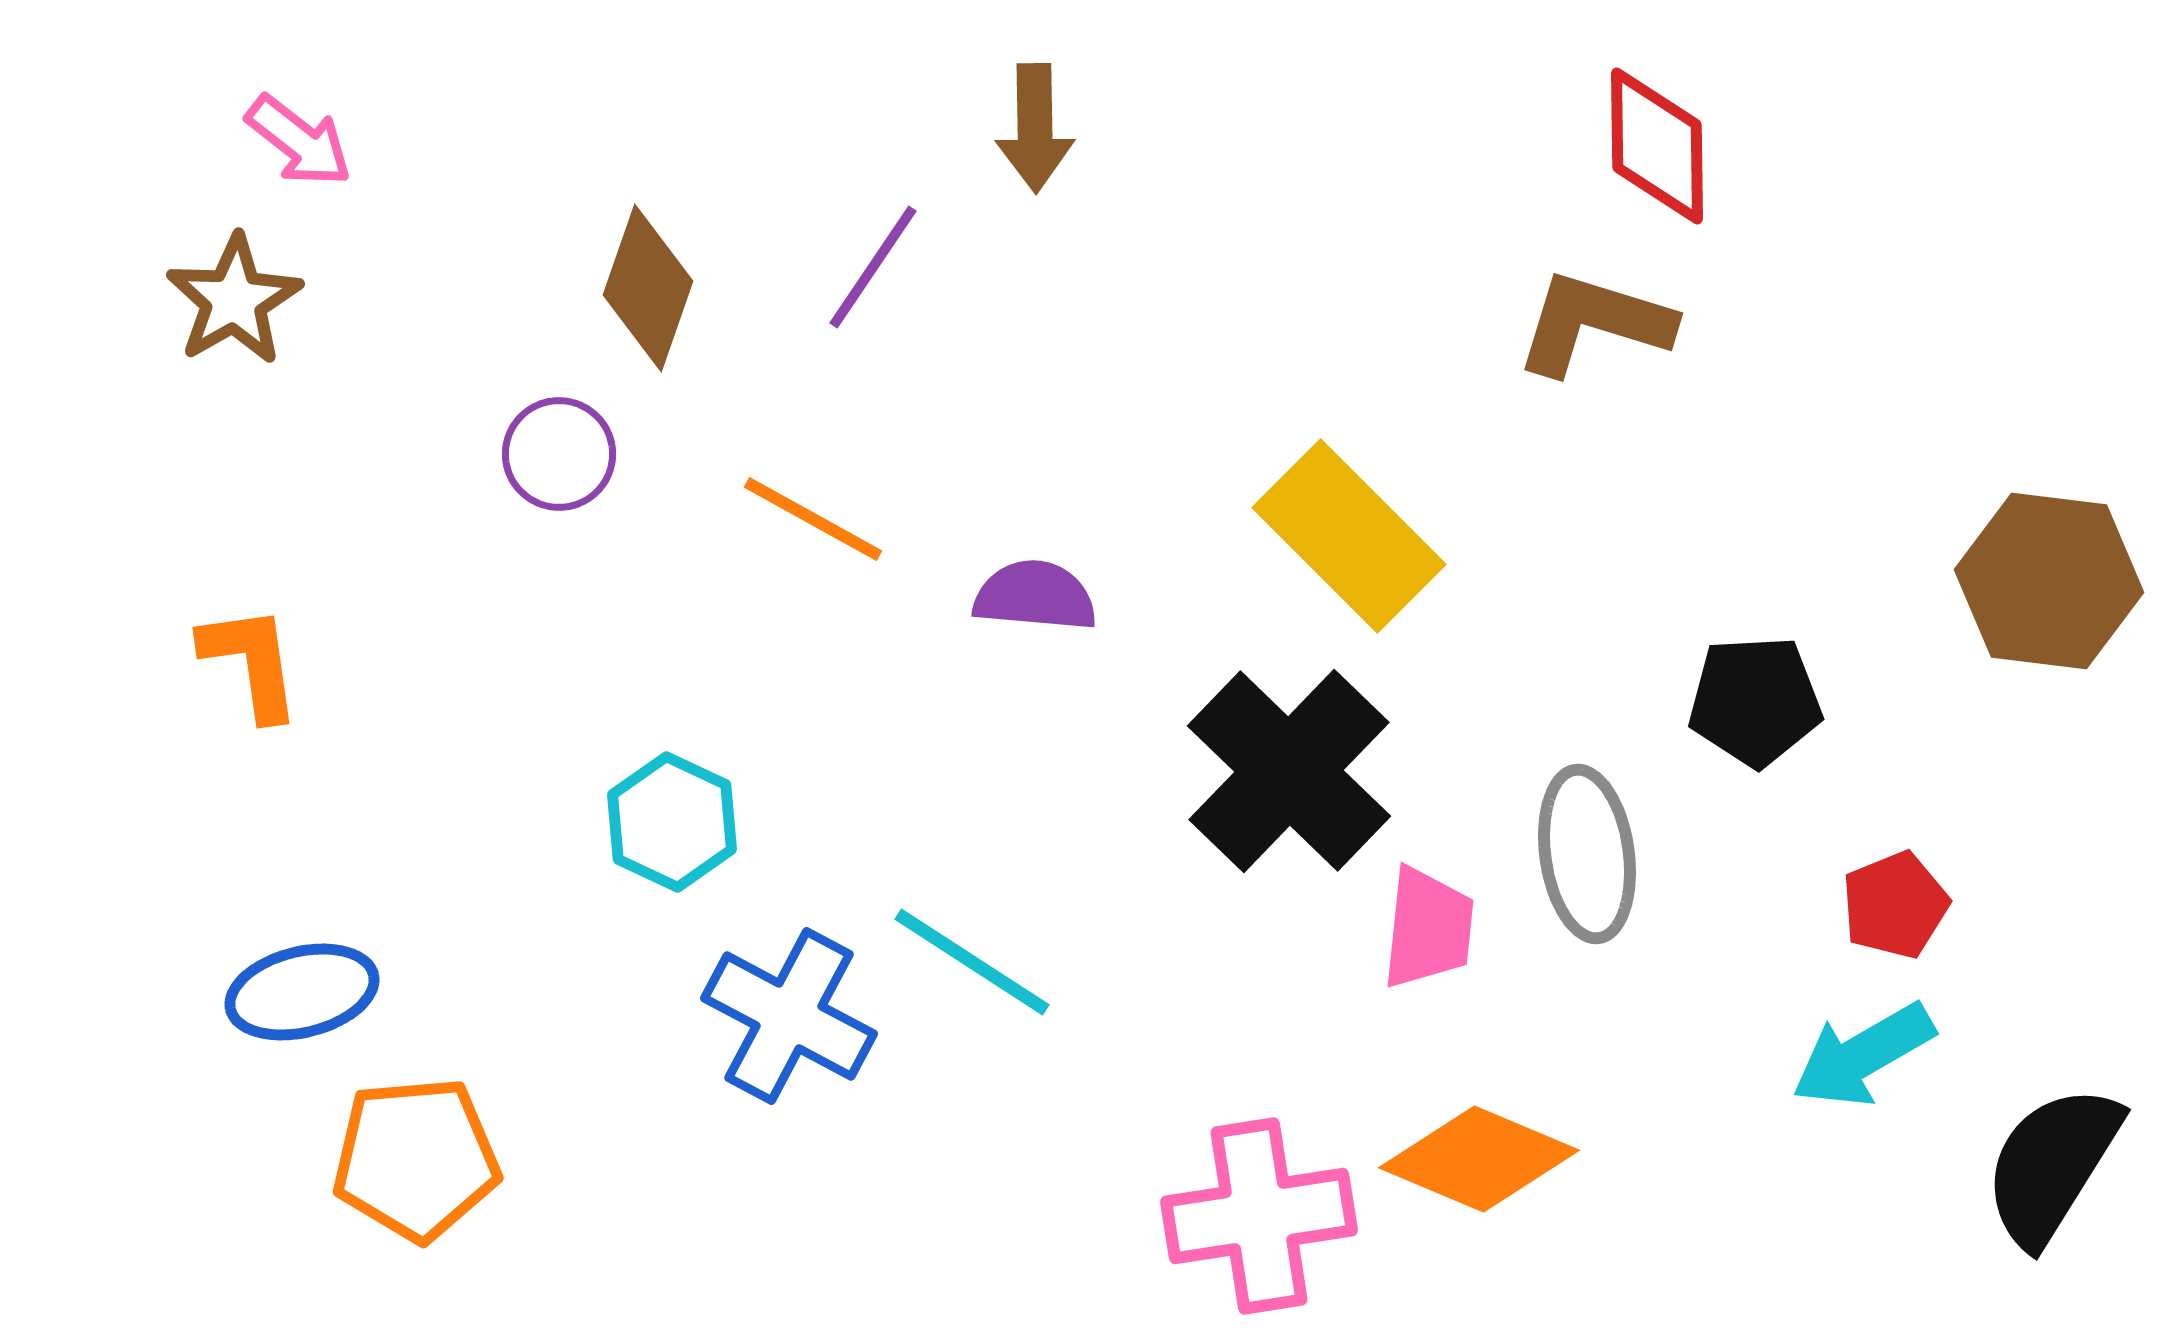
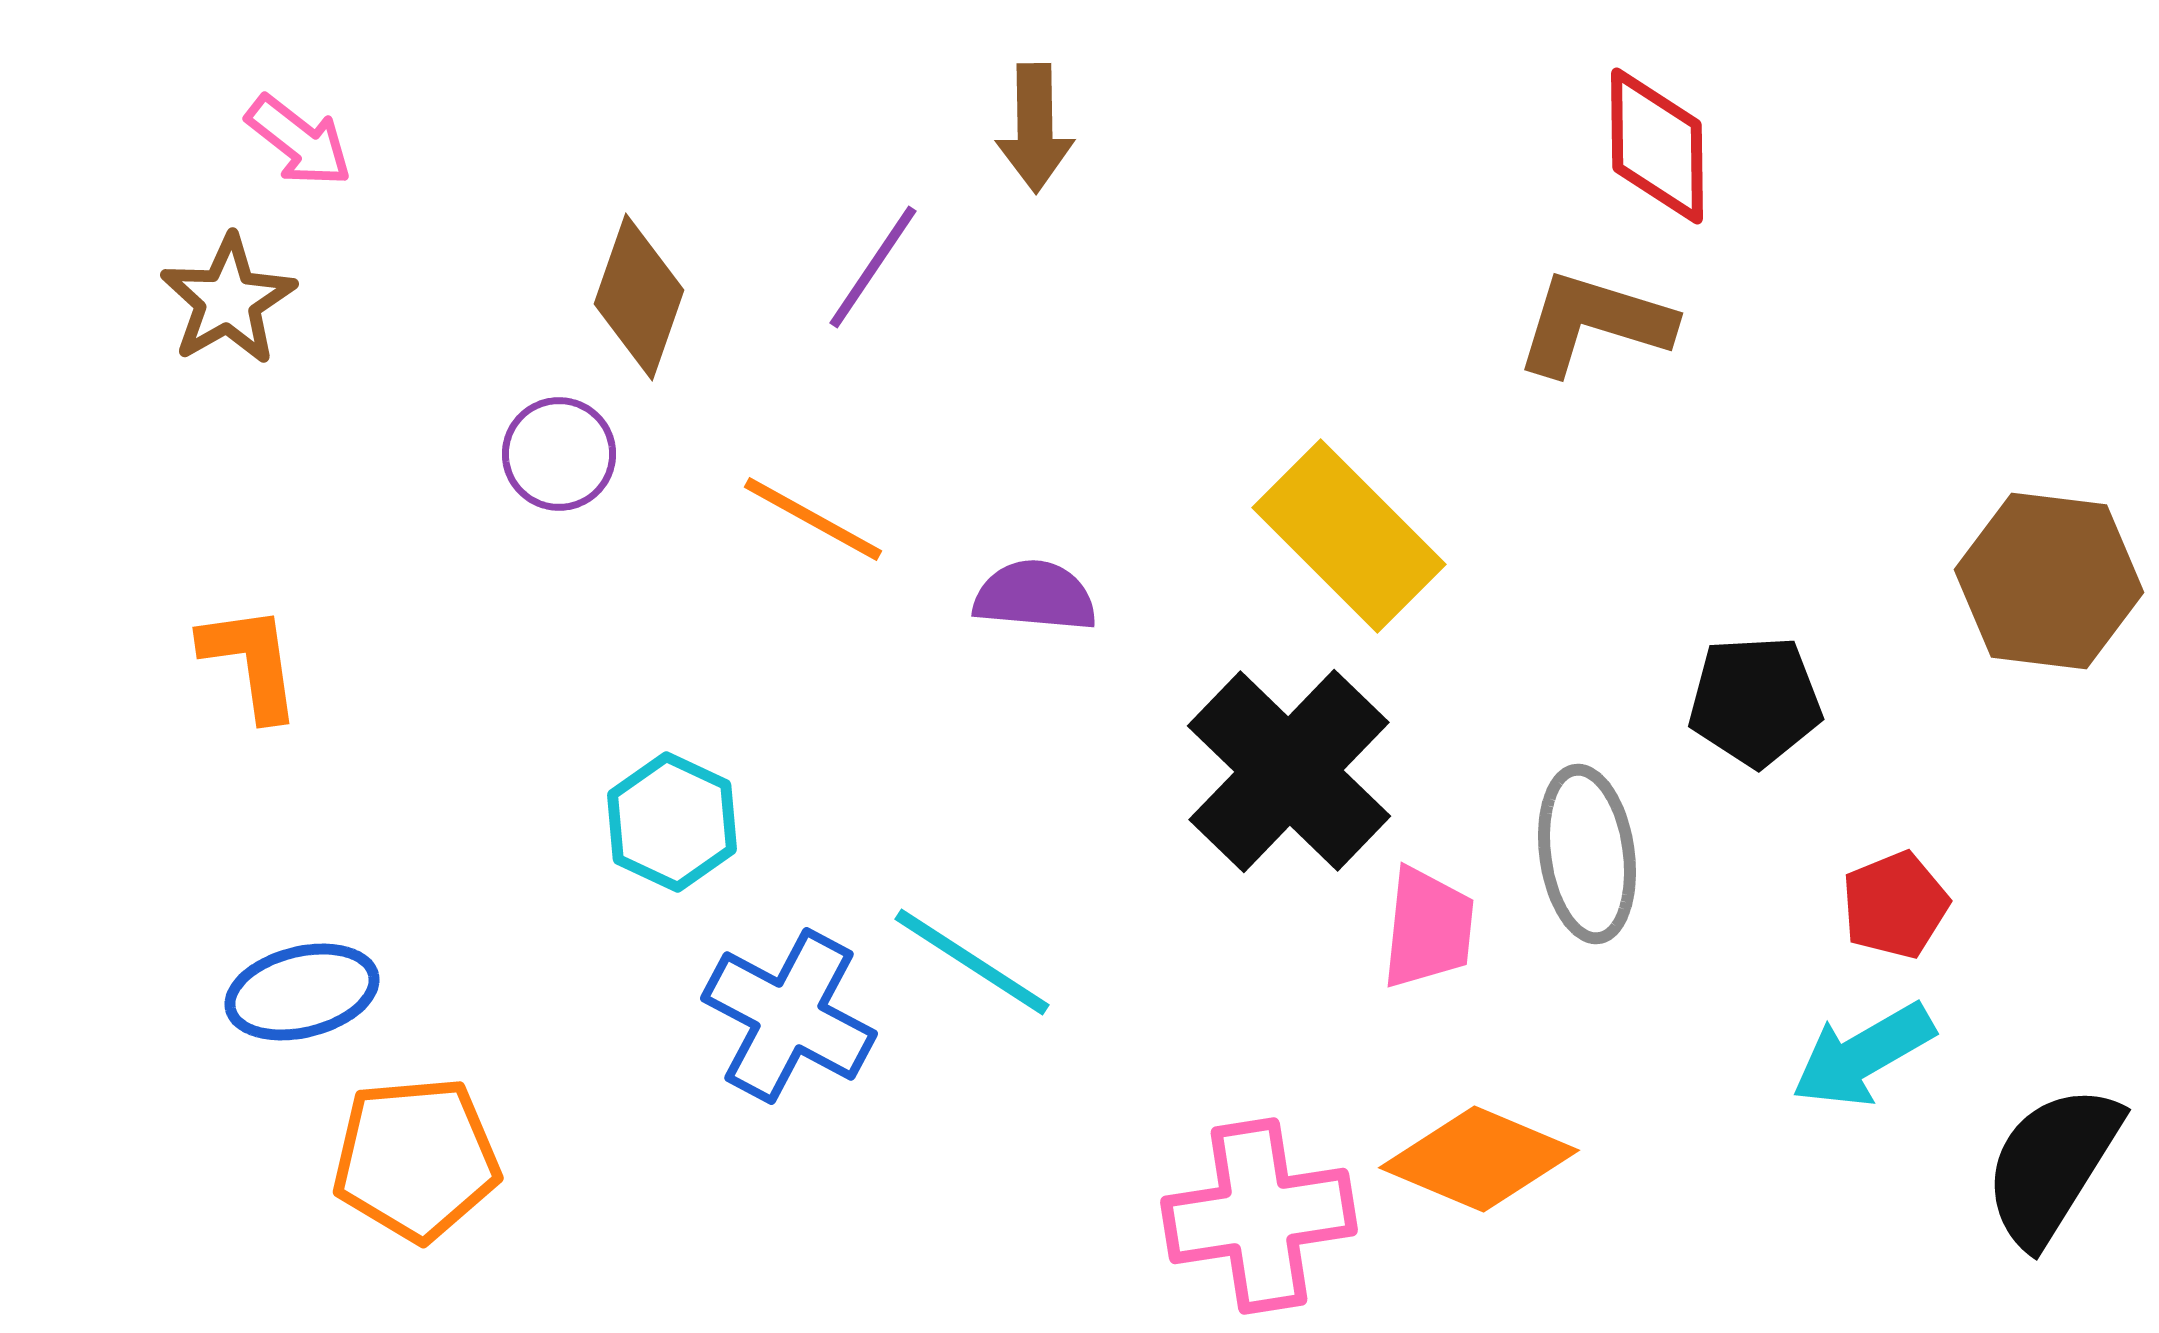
brown diamond: moved 9 px left, 9 px down
brown star: moved 6 px left
